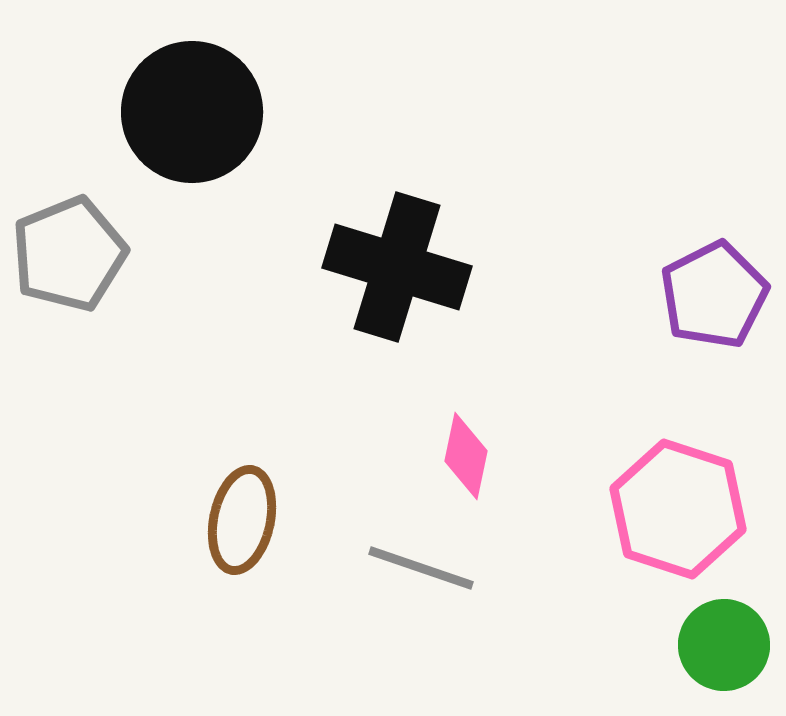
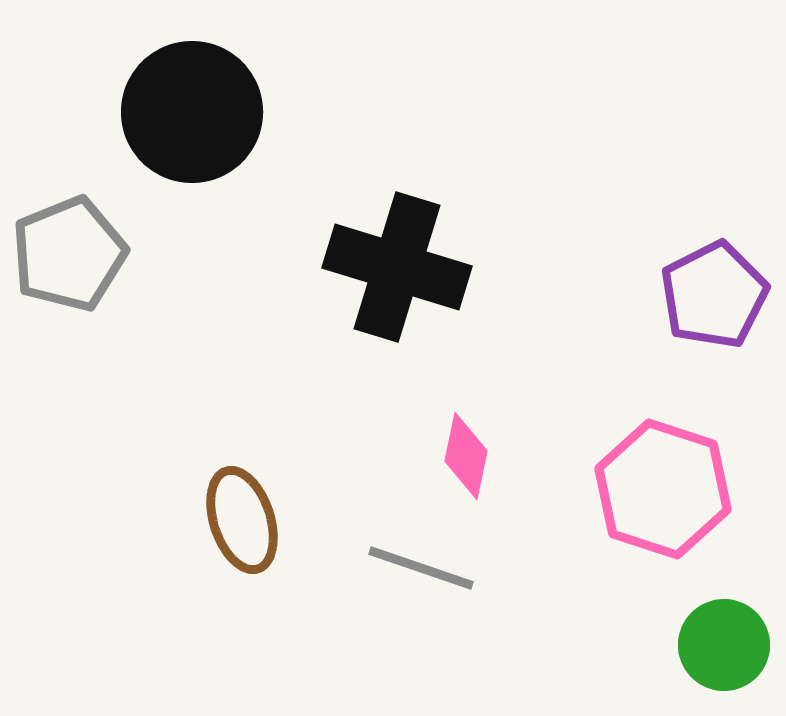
pink hexagon: moved 15 px left, 20 px up
brown ellipse: rotated 30 degrees counterclockwise
